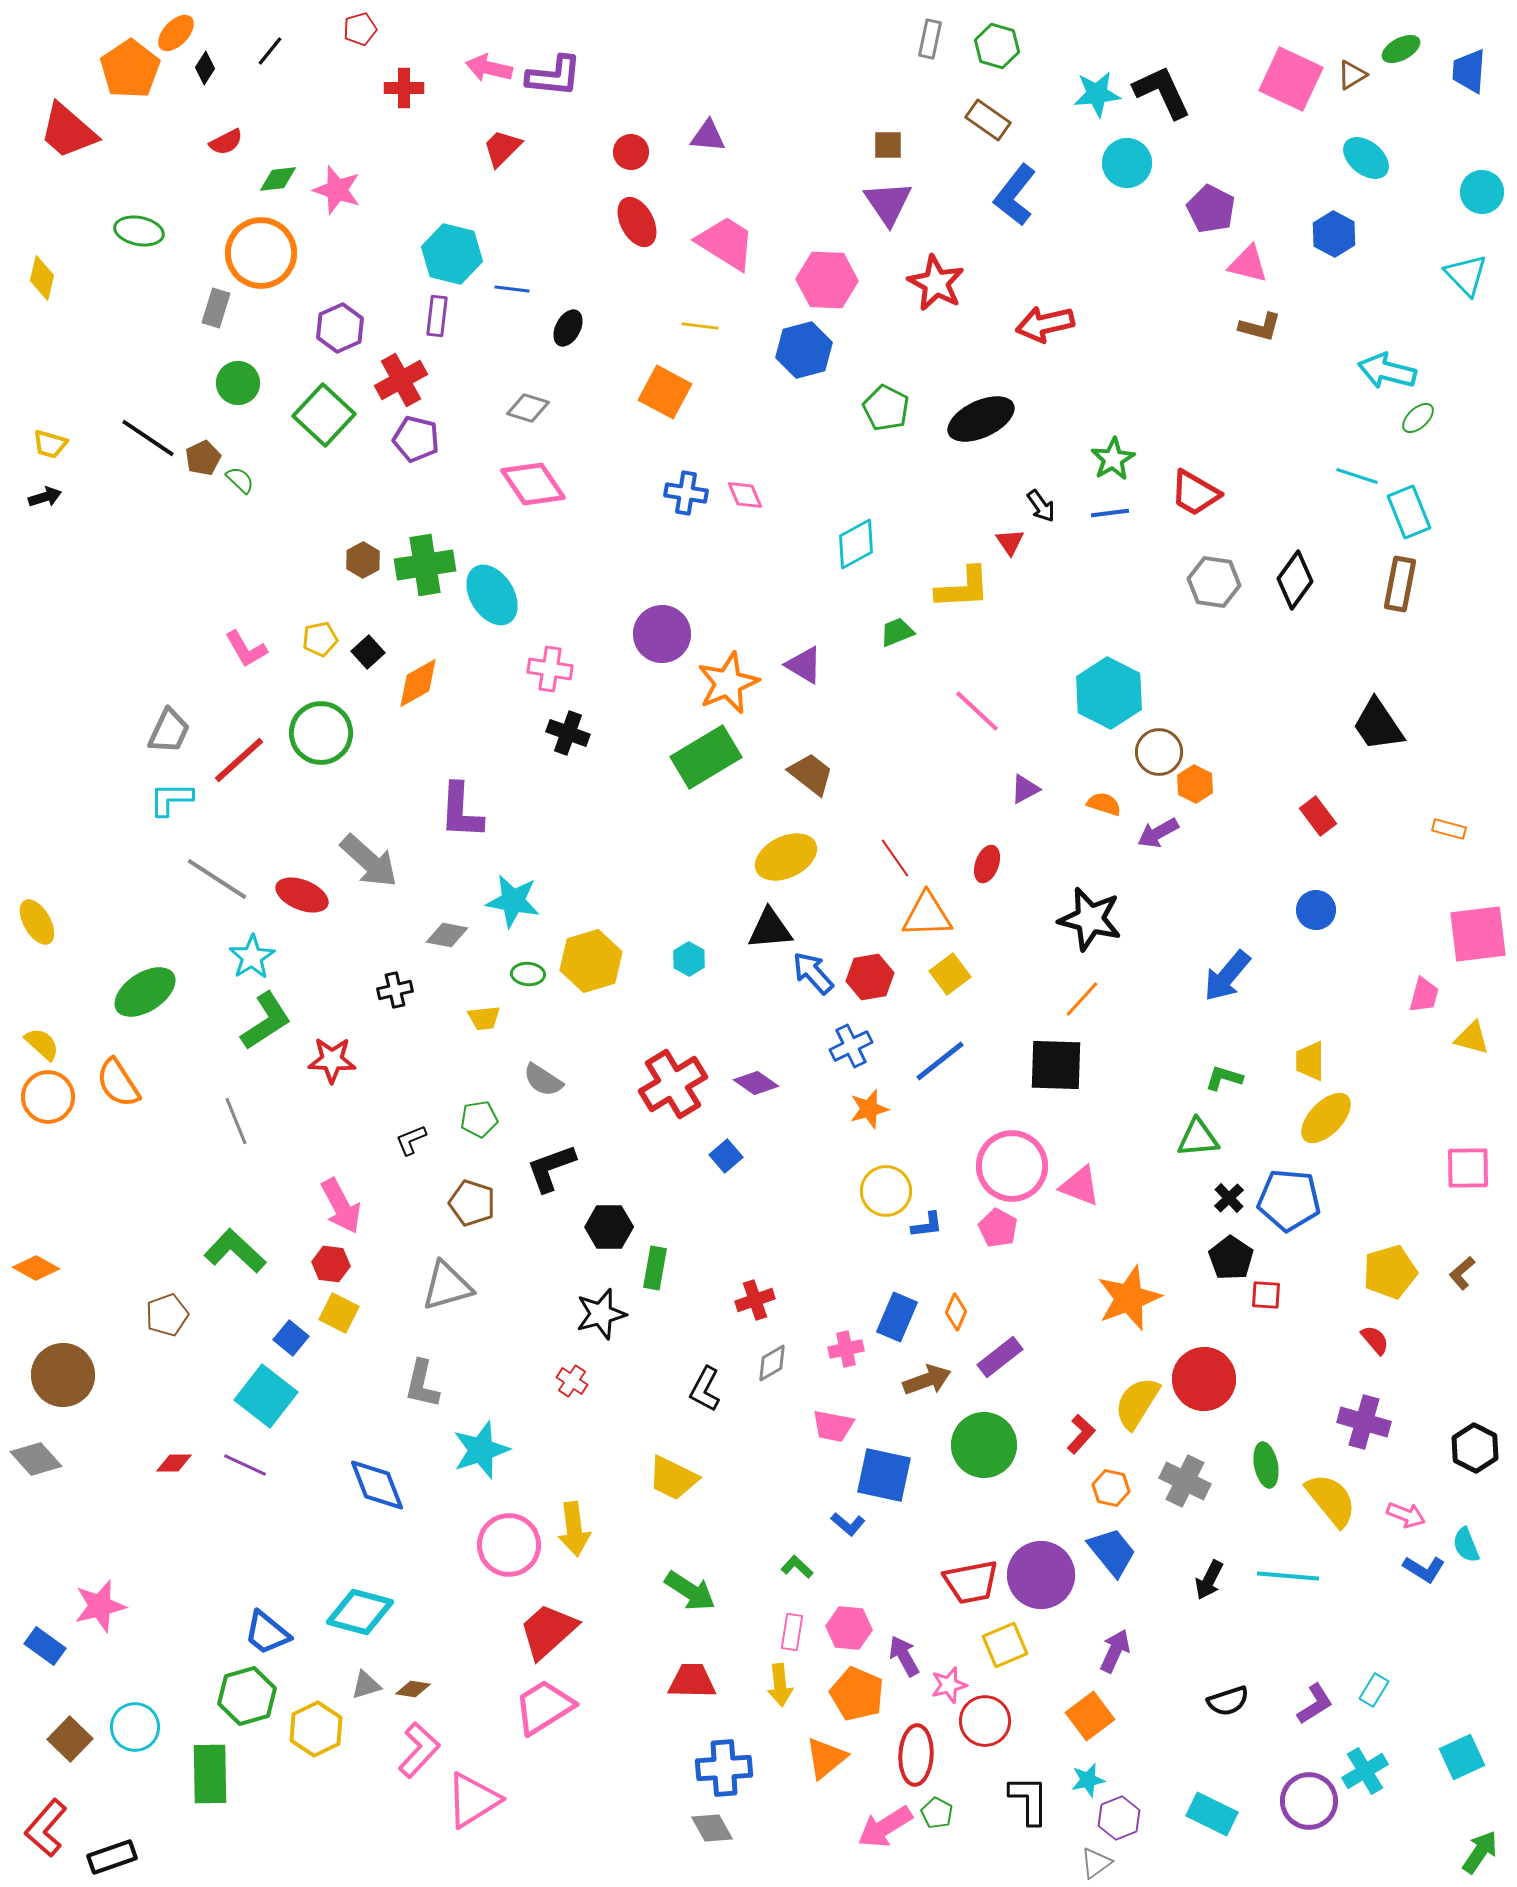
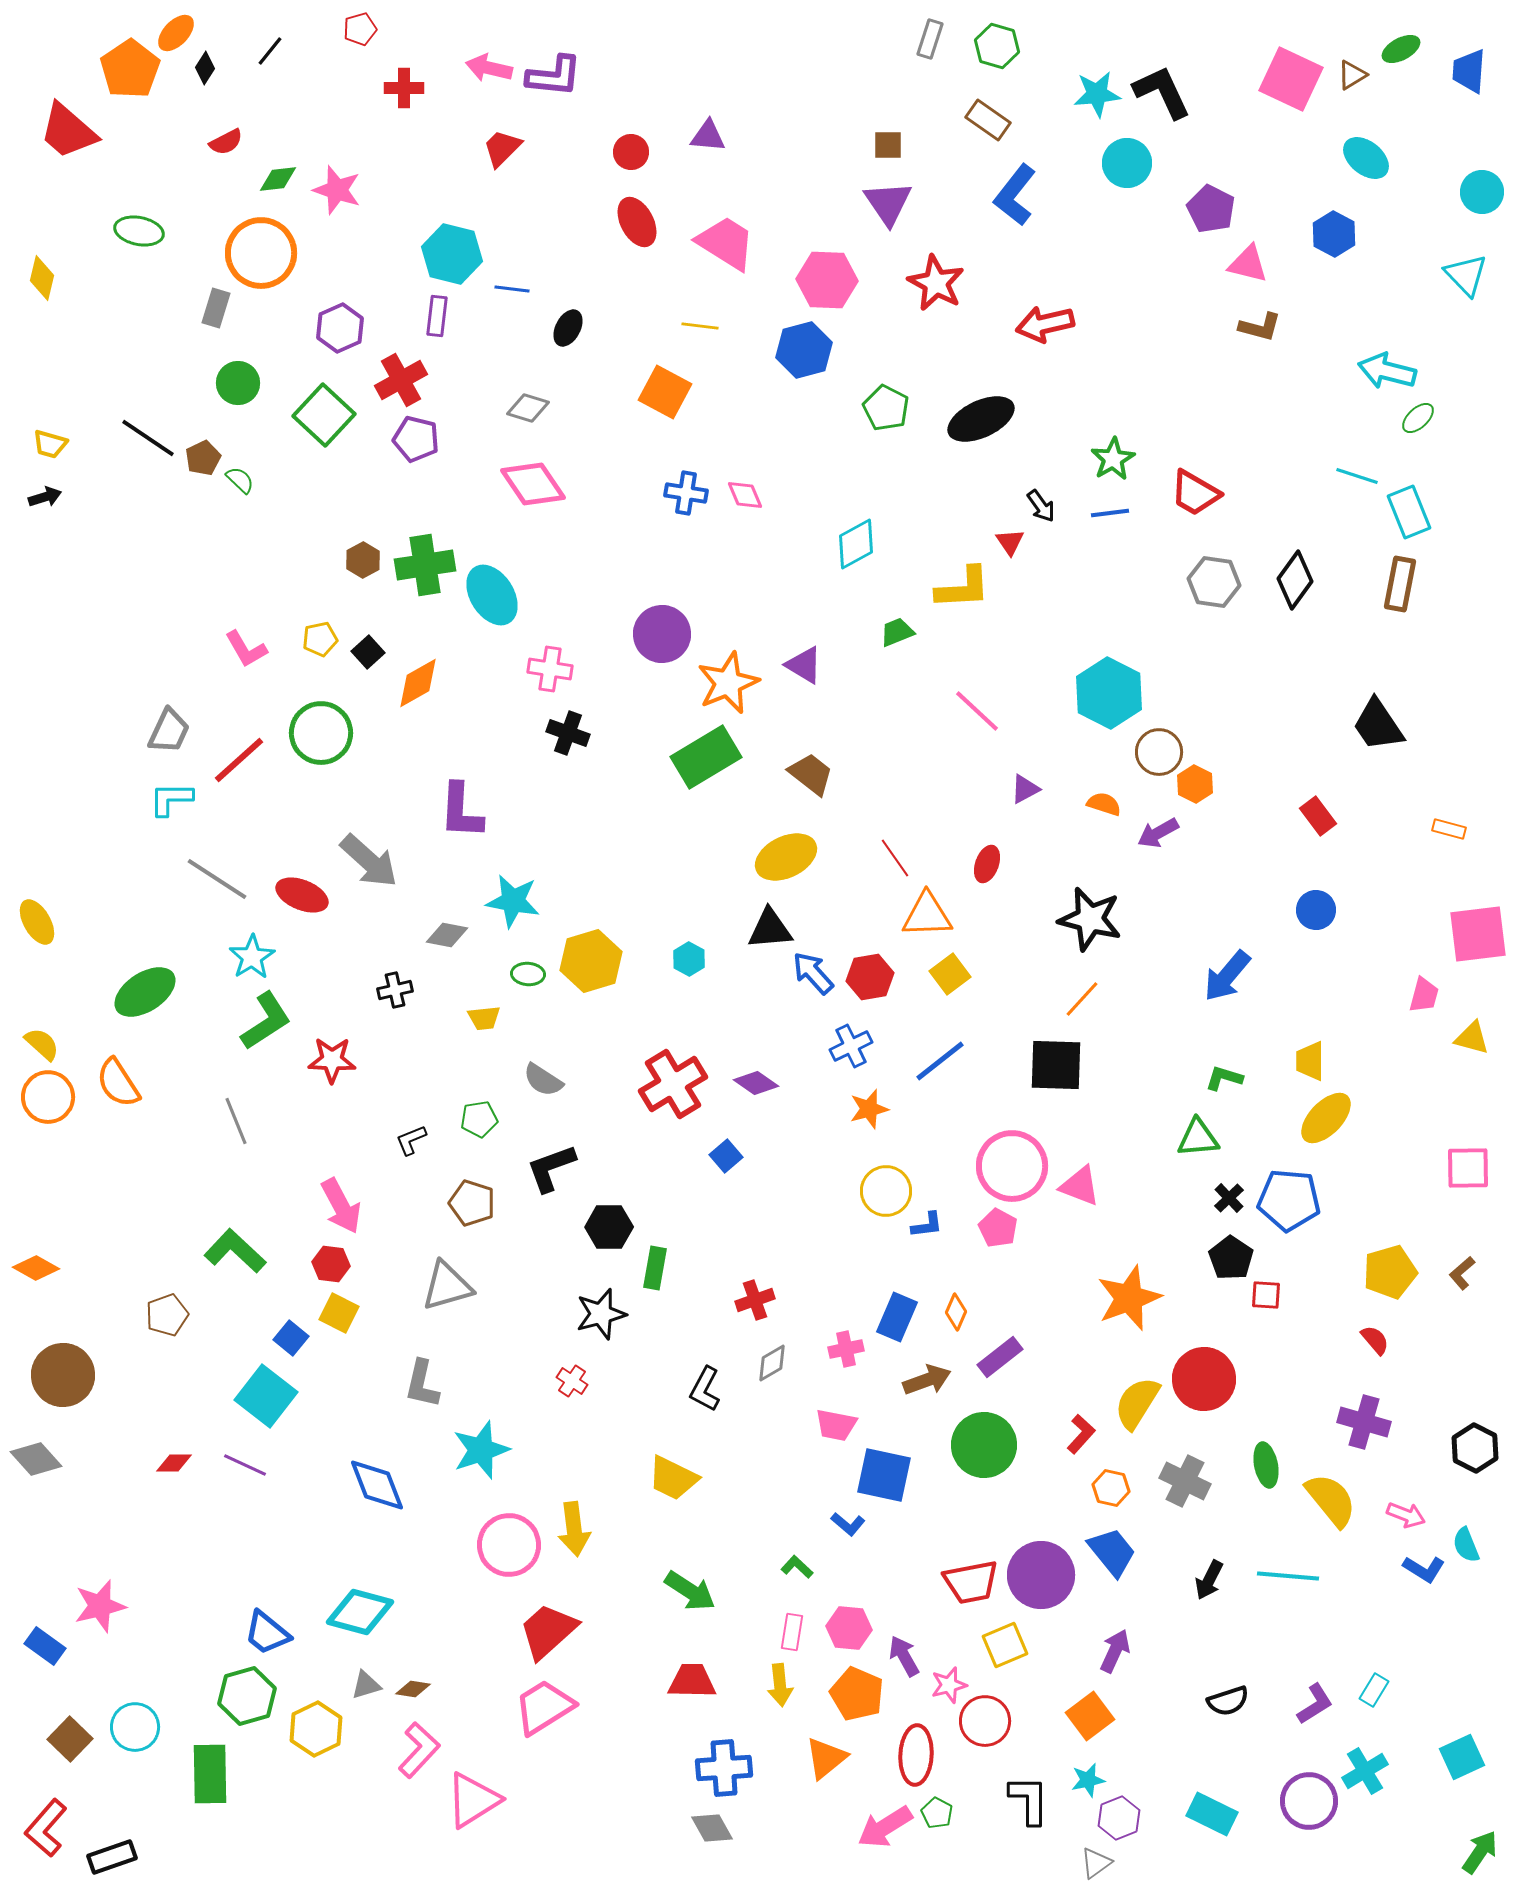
gray rectangle at (930, 39): rotated 6 degrees clockwise
pink trapezoid at (833, 1426): moved 3 px right, 1 px up
